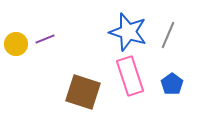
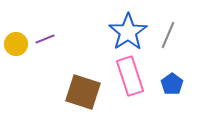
blue star: rotated 21 degrees clockwise
